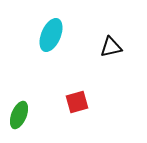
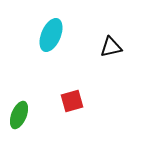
red square: moved 5 px left, 1 px up
